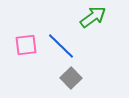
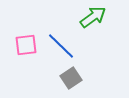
gray square: rotated 10 degrees clockwise
